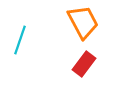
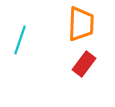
orange trapezoid: moved 2 px left, 2 px down; rotated 30 degrees clockwise
